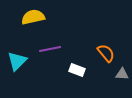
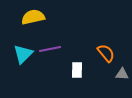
cyan triangle: moved 6 px right, 7 px up
white rectangle: rotated 70 degrees clockwise
